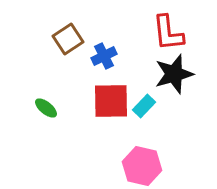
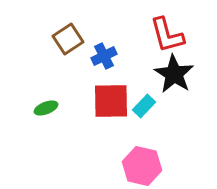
red L-shape: moved 1 px left, 2 px down; rotated 9 degrees counterclockwise
black star: rotated 24 degrees counterclockwise
green ellipse: rotated 60 degrees counterclockwise
